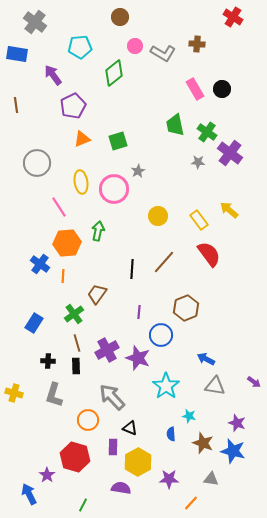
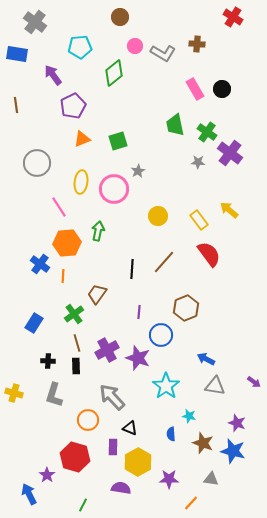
yellow ellipse at (81, 182): rotated 15 degrees clockwise
